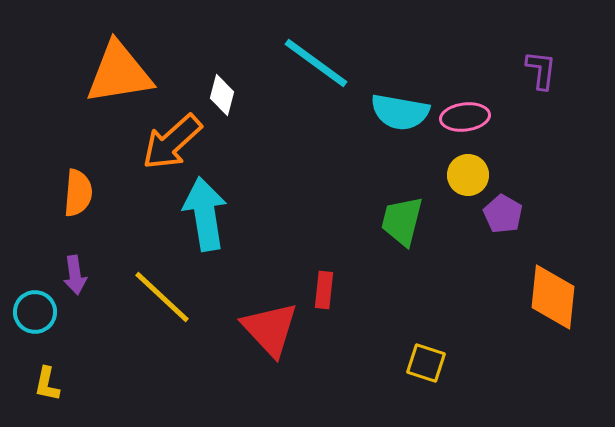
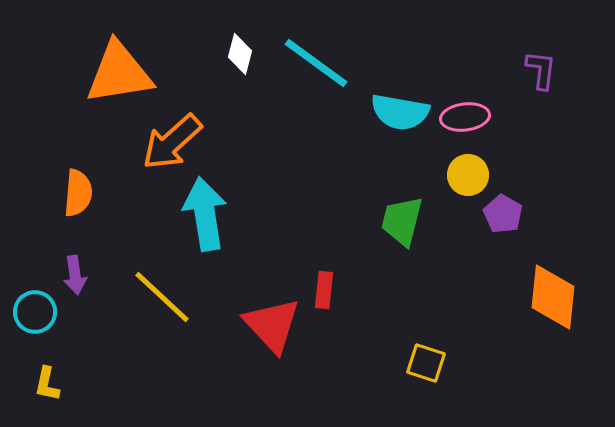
white diamond: moved 18 px right, 41 px up
red triangle: moved 2 px right, 4 px up
